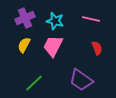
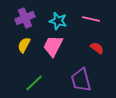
cyan star: moved 3 px right
red semicircle: rotated 32 degrees counterclockwise
purple trapezoid: rotated 40 degrees clockwise
